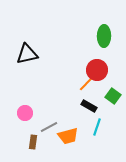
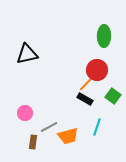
black rectangle: moved 4 px left, 7 px up
